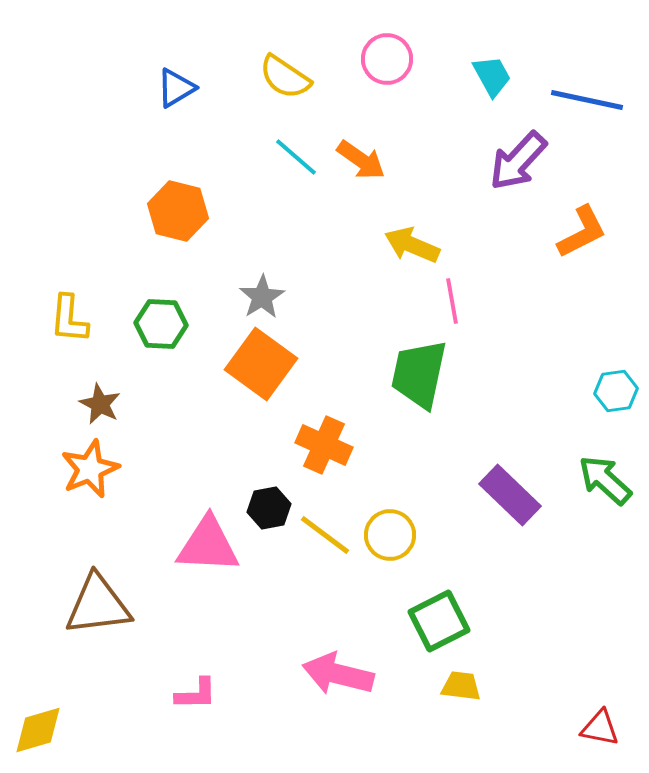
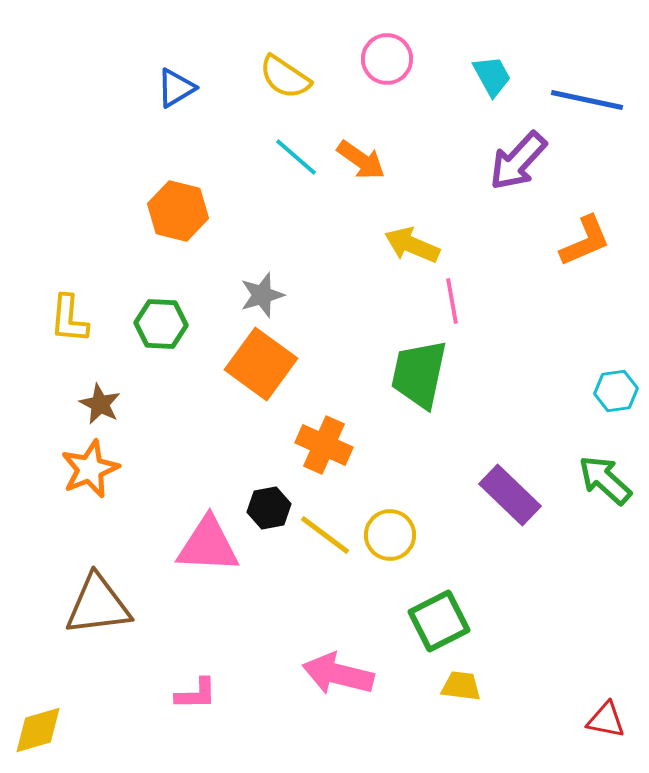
orange L-shape: moved 3 px right, 9 px down; rotated 4 degrees clockwise
gray star: moved 2 px up; rotated 15 degrees clockwise
red triangle: moved 6 px right, 8 px up
